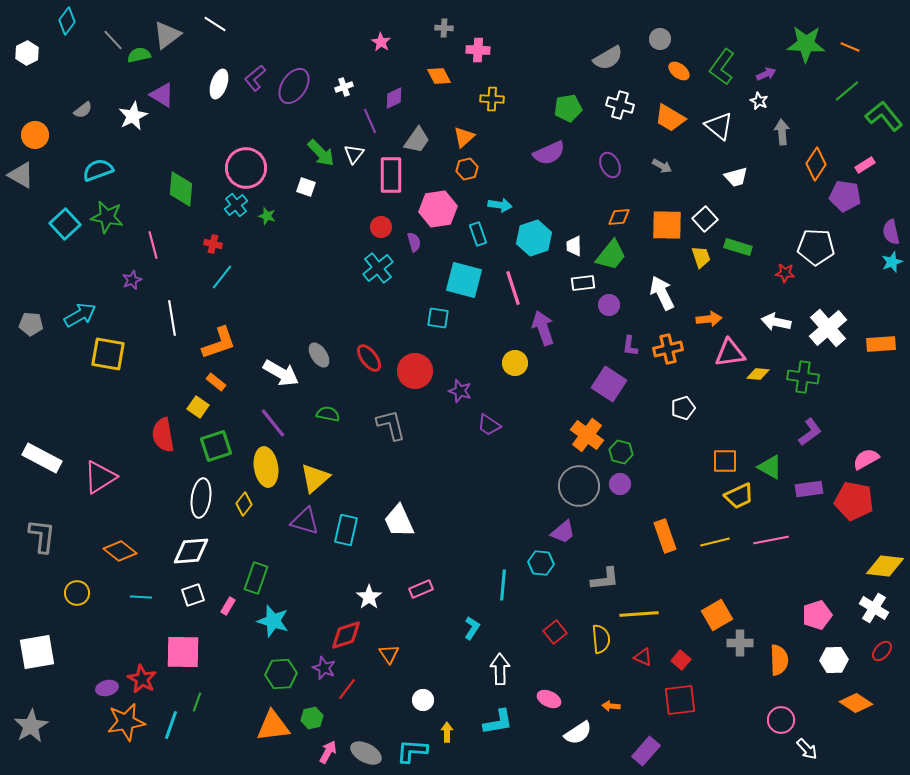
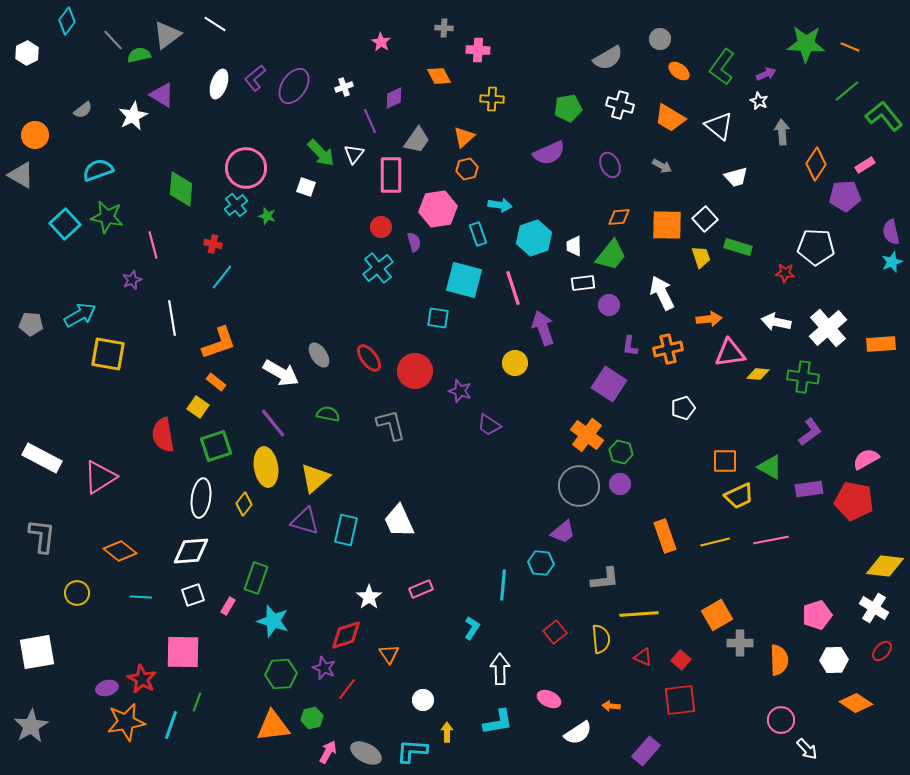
purple pentagon at (845, 196): rotated 12 degrees counterclockwise
